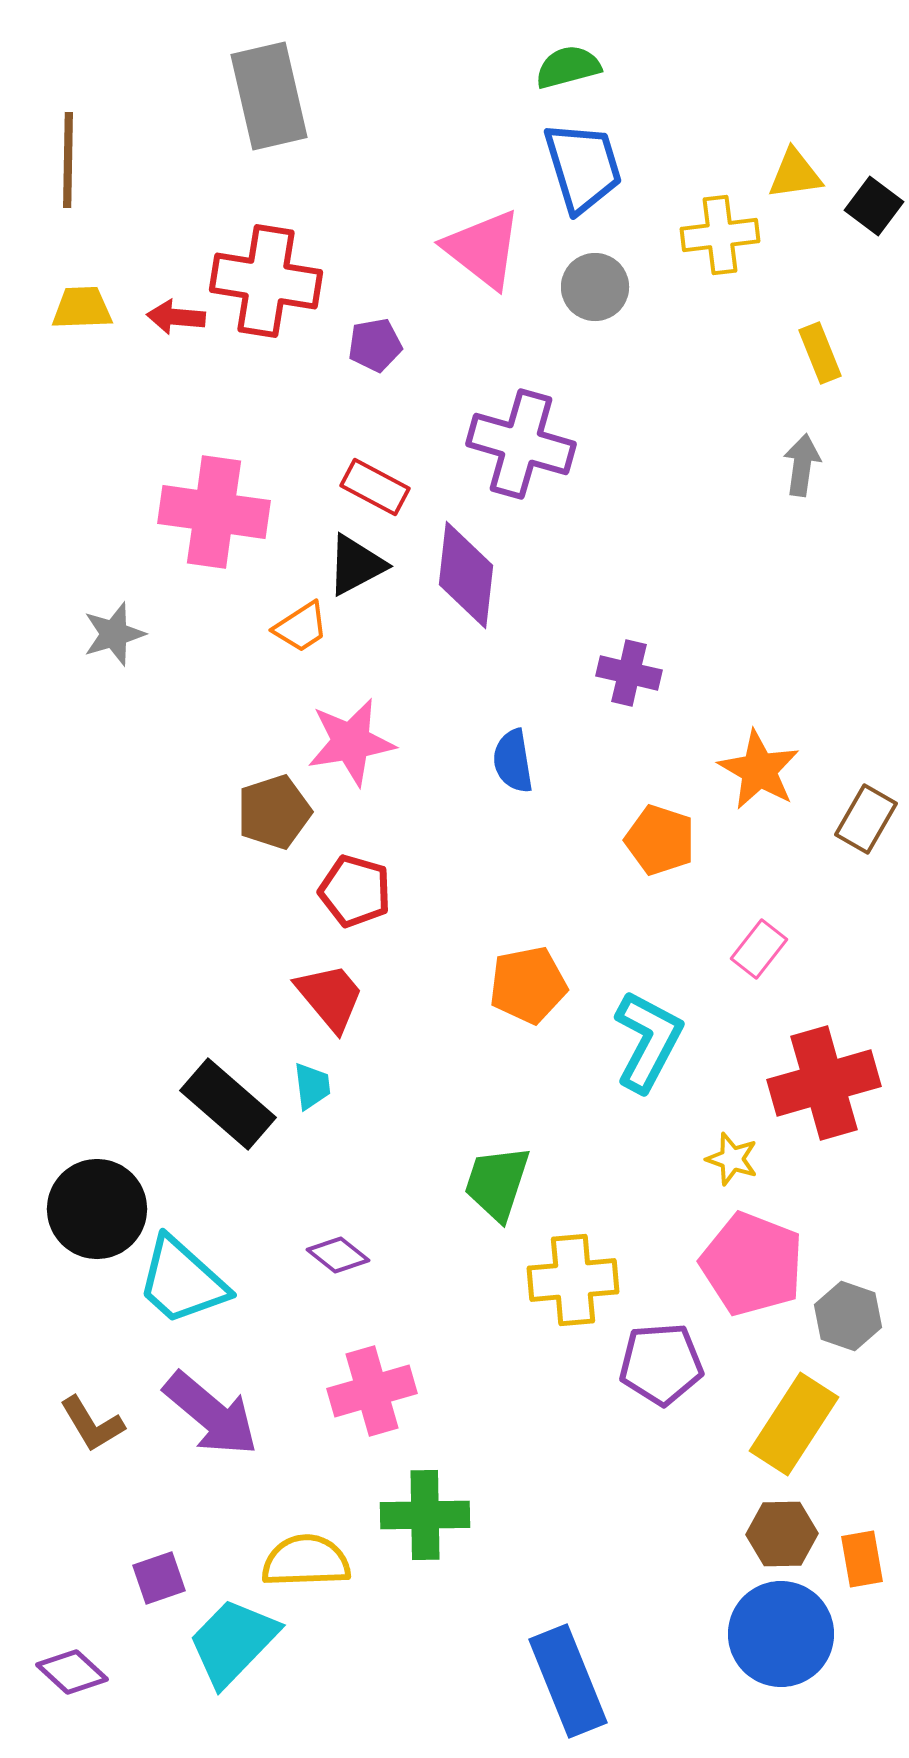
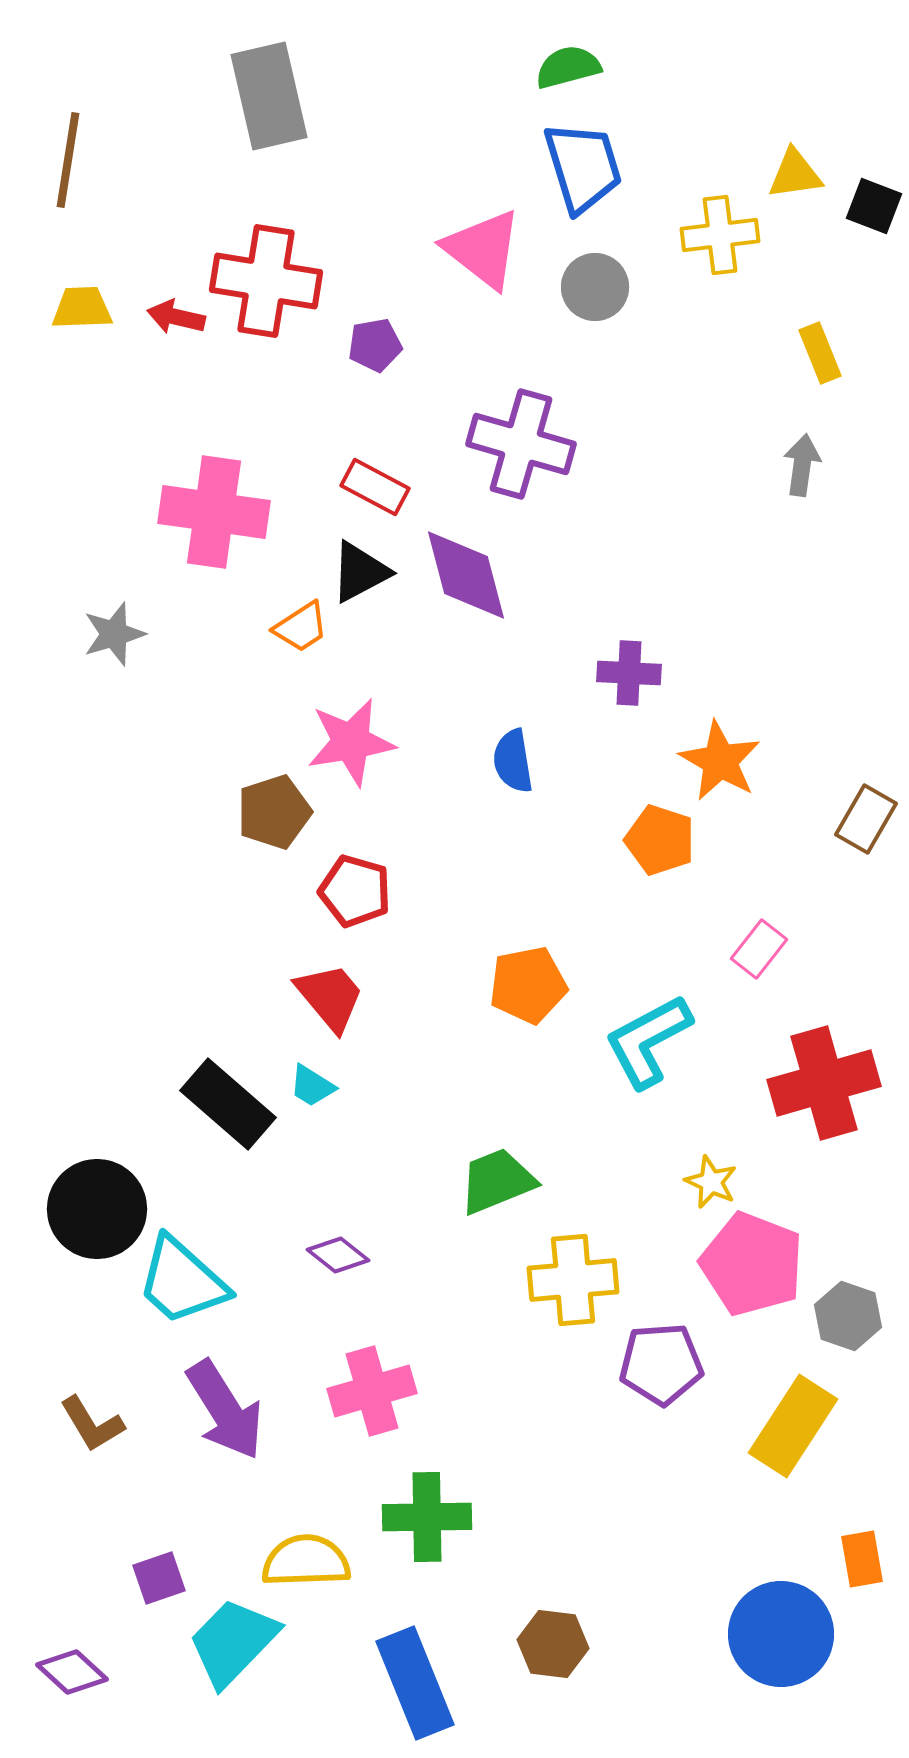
brown line at (68, 160): rotated 8 degrees clockwise
black square at (874, 206): rotated 16 degrees counterclockwise
red arrow at (176, 317): rotated 8 degrees clockwise
black triangle at (356, 565): moved 4 px right, 7 px down
purple diamond at (466, 575): rotated 21 degrees counterclockwise
purple cross at (629, 673): rotated 10 degrees counterclockwise
orange star at (759, 770): moved 39 px left, 9 px up
cyan L-shape at (648, 1041): rotated 146 degrees counterclockwise
cyan trapezoid at (312, 1086): rotated 129 degrees clockwise
yellow star at (732, 1159): moved 21 px left, 23 px down; rotated 6 degrees clockwise
green trapezoid at (497, 1183): moved 2 px up; rotated 50 degrees clockwise
purple arrow at (211, 1414): moved 14 px right, 4 px up; rotated 18 degrees clockwise
yellow rectangle at (794, 1424): moved 1 px left, 2 px down
green cross at (425, 1515): moved 2 px right, 2 px down
brown hexagon at (782, 1534): moved 229 px left, 110 px down; rotated 8 degrees clockwise
blue rectangle at (568, 1681): moved 153 px left, 2 px down
